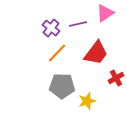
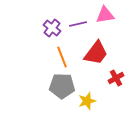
pink triangle: moved 2 px down; rotated 24 degrees clockwise
purple cross: moved 1 px right
orange line: moved 5 px right, 4 px down; rotated 65 degrees counterclockwise
